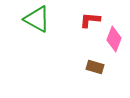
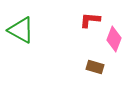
green triangle: moved 16 px left, 11 px down
